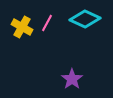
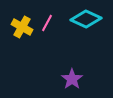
cyan diamond: moved 1 px right
